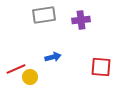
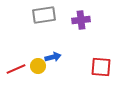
yellow circle: moved 8 px right, 11 px up
